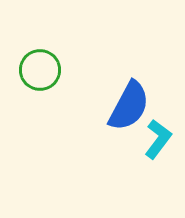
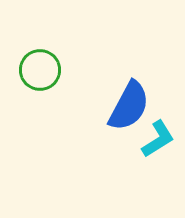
cyan L-shape: rotated 21 degrees clockwise
